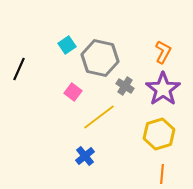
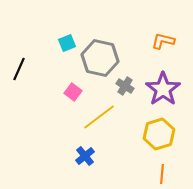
cyan square: moved 2 px up; rotated 12 degrees clockwise
orange L-shape: moved 11 px up; rotated 105 degrees counterclockwise
